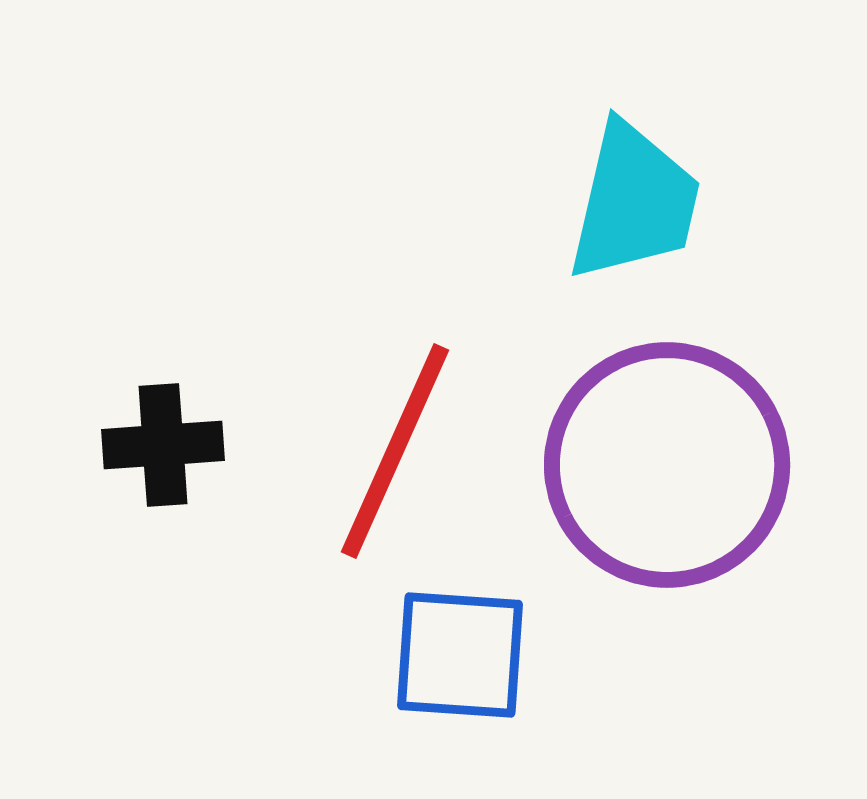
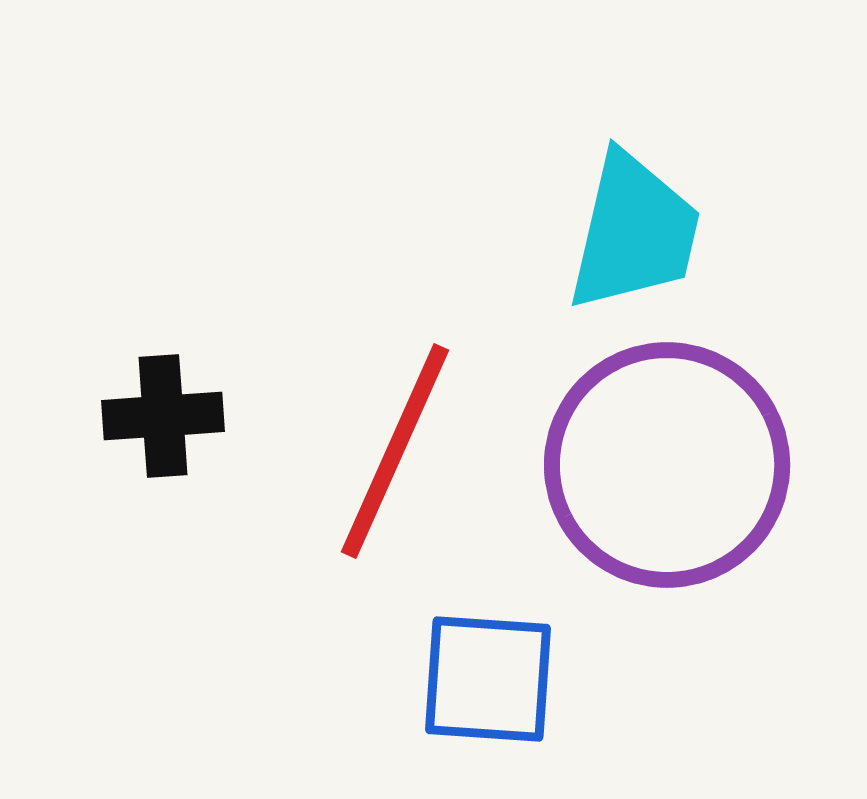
cyan trapezoid: moved 30 px down
black cross: moved 29 px up
blue square: moved 28 px right, 24 px down
